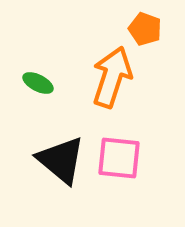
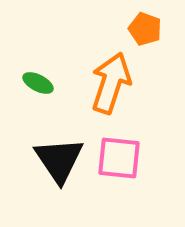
orange arrow: moved 1 px left, 6 px down
black triangle: moved 2 px left; rotated 16 degrees clockwise
